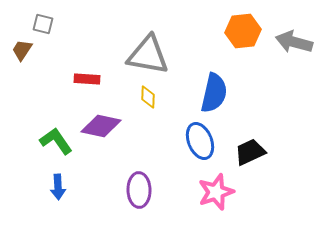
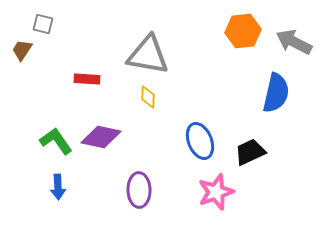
gray arrow: rotated 12 degrees clockwise
blue semicircle: moved 62 px right
purple diamond: moved 11 px down
